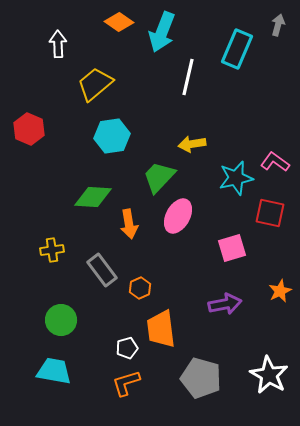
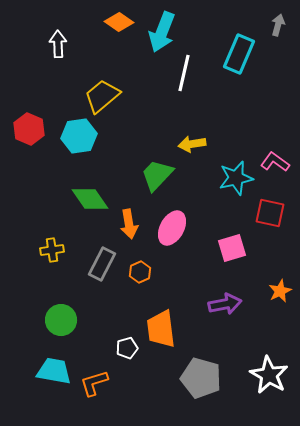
cyan rectangle: moved 2 px right, 5 px down
white line: moved 4 px left, 4 px up
yellow trapezoid: moved 7 px right, 12 px down
cyan hexagon: moved 33 px left
green trapezoid: moved 2 px left, 2 px up
green diamond: moved 3 px left, 2 px down; rotated 51 degrees clockwise
pink ellipse: moved 6 px left, 12 px down
gray rectangle: moved 6 px up; rotated 64 degrees clockwise
orange hexagon: moved 16 px up
orange L-shape: moved 32 px left
